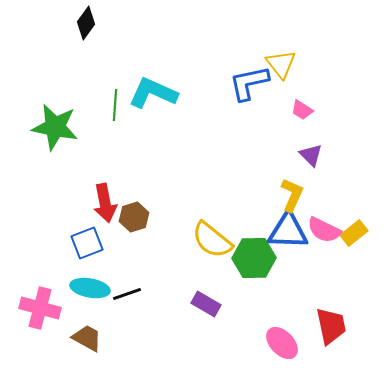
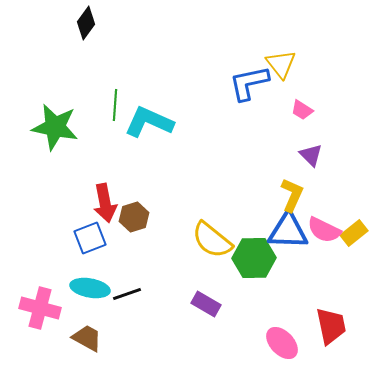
cyan L-shape: moved 4 px left, 29 px down
blue square: moved 3 px right, 5 px up
